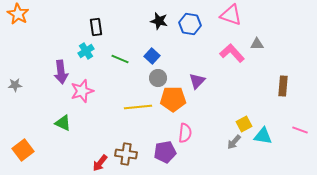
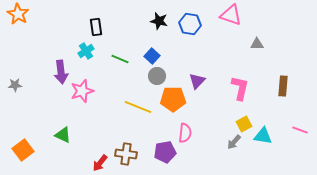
pink L-shape: moved 8 px right, 35 px down; rotated 55 degrees clockwise
gray circle: moved 1 px left, 2 px up
yellow line: rotated 28 degrees clockwise
green triangle: moved 12 px down
